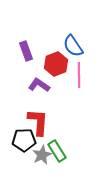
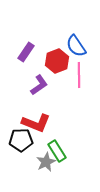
blue semicircle: moved 3 px right
purple rectangle: moved 1 px down; rotated 54 degrees clockwise
red hexagon: moved 1 px right, 3 px up
purple L-shape: rotated 110 degrees clockwise
red L-shape: moved 2 px left, 1 px down; rotated 108 degrees clockwise
black pentagon: moved 3 px left
gray star: moved 4 px right, 7 px down
